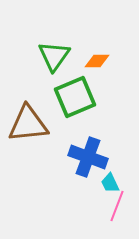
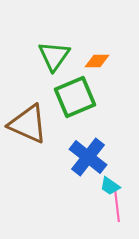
brown triangle: rotated 30 degrees clockwise
blue cross: rotated 18 degrees clockwise
cyan trapezoid: moved 3 px down; rotated 30 degrees counterclockwise
pink line: rotated 28 degrees counterclockwise
